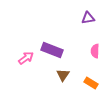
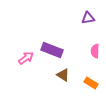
brown triangle: rotated 32 degrees counterclockwise
